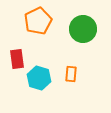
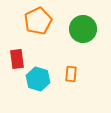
cyan hexagon: moved 1 px left, 1 px down
